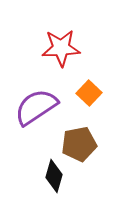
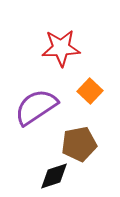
orange square: moved 1 px right, 2 px up
black diamond: rotated 56 degrees clockwise
